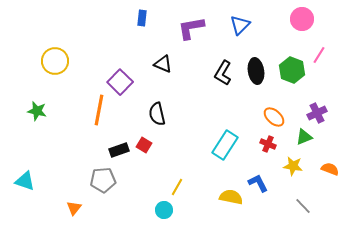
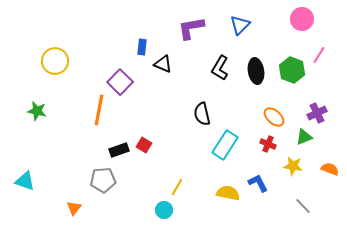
blue rectangle: moved 29 px down
black L-shape: moved 3 px left, 5 px up
black semicircle: moved 45 px right
yellow semicircle: moved 3 px left, 4 px up
